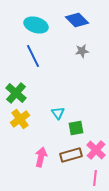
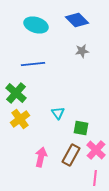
blue line: moved 8 px down; rotated 70 degrees counterclockwise
green square: moved 5 px right; rotated 21 degrees clockwise
brown rectangle: rotated 45 degrees counterclockwise
